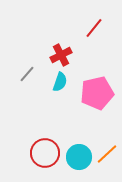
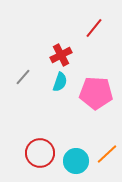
gray line: moved 4 px left, 3 px down
pink pentagon: moved 1 px left; rotated 16 degrees clockwise
red circle: moved 5 px left
cyan circle: moved 3 px left, 4 px down
